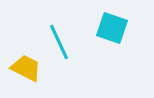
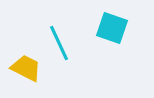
cyan line: moved 1 px down
